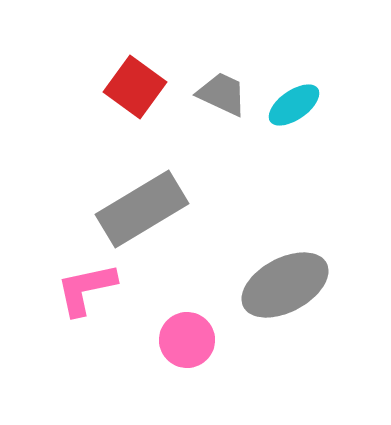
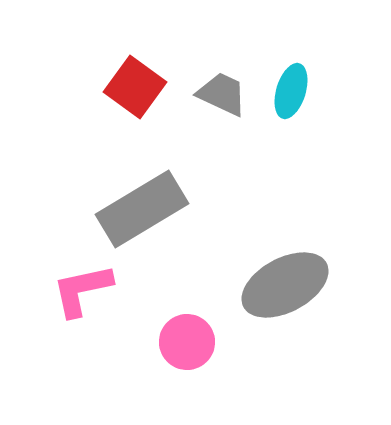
cyan ellipse: moved 3 px left, 14 px up; rotated 38 degrees counterclockwise
pink L-shape: moved 4 px left, 1 px down
pink circle: moved 2 px down
